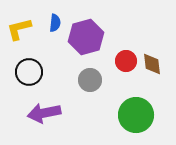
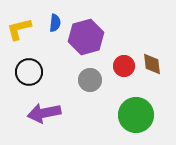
red circle: moved 2 px left, 5 px down
